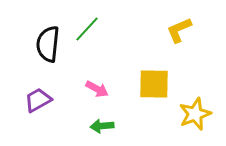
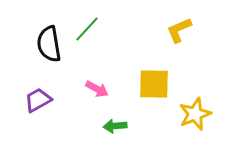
black semicircle: moved 1 px right; rotated 15 degrees counterclockwise
green arrow: moved 13 px right
